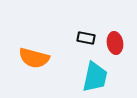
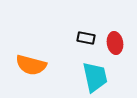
orange semicircle: moved 3 px left, 7 px down
cyan trapezoid: rotated 24 degrees counterclockwise
